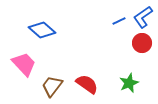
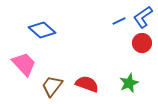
red semicircle: rotated 15 degrees counterclockwise
